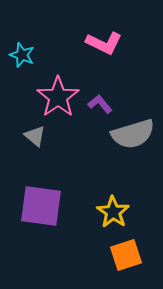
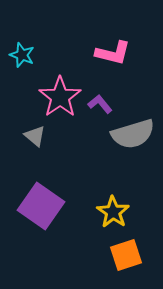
pink L-shape: moved 9 px right, 10 px down; rotated 12 degrees counterclockwise
pink star: moved 2 px right
purple square: rotated 27 degrees clockwise
